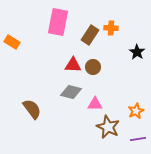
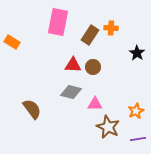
black star: moved 1 px down
